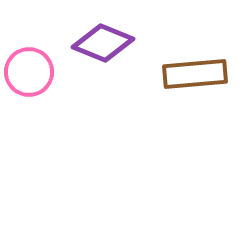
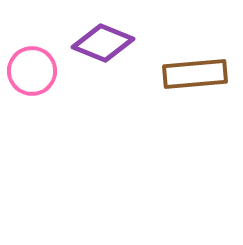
pink circle: moved 3 px right, 1 px up
